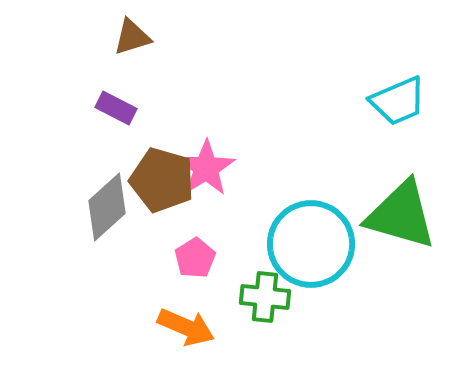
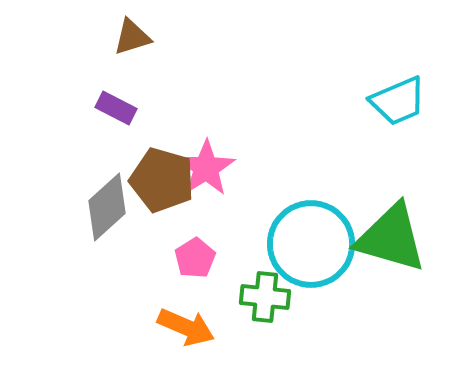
green triangle: moved 10 px left, 23 px down
